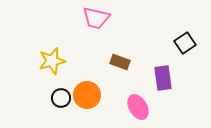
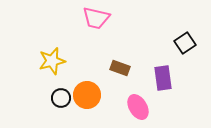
brown rectangle: moved 6 px down
